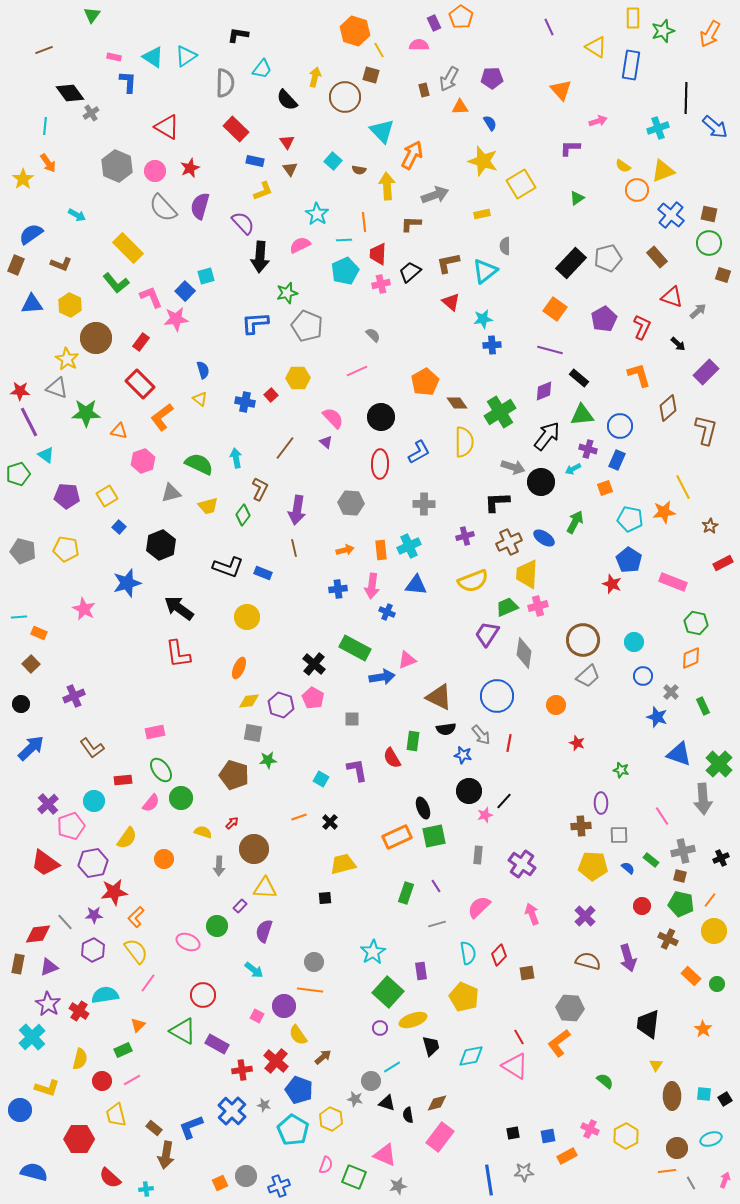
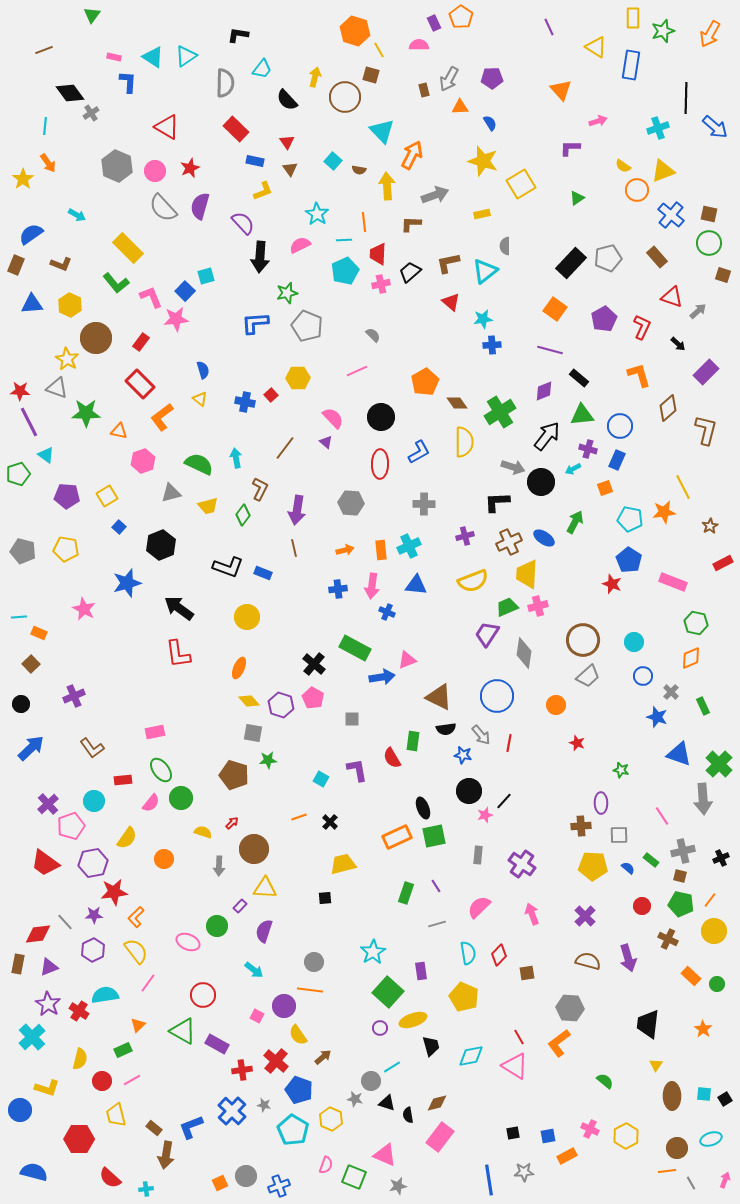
yellow diamond at (249, 701): rotated 55 degrees clockwise
